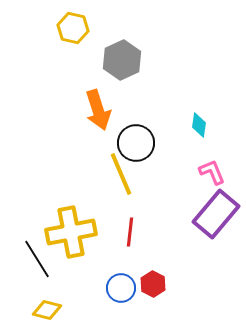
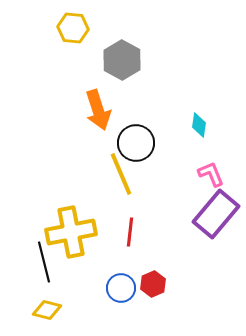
yellow hexagon: rotated 8 degrees counterclockwise
gray hexagon: rotated 6 degrees counterclockwise
pink L-shape: moved 1 px left, 2 px down
black line: moved 7 px right, 3 px down; rotated 18 degrees clockwise
red hexagon: rotated 10 degrees clockwise
